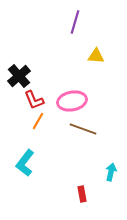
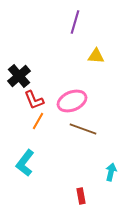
pink ellipse: rotated 12 degrees counterclockwise
red rectangle: moved 1 px left, 2 px down
